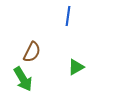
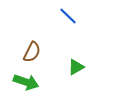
blue line: rotated 54 degrees counterclockwise
green arrow: moved 3 px right, 3 px down; rotated 40 degrees counterclockwise
